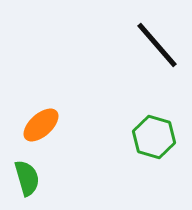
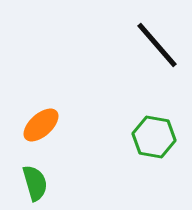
green hexagon: rotated 6 degrees counterclockwise
green semicircle: moved 8 px right, 5 px down
